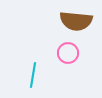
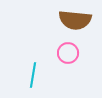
brown semicircle: moved 1 px left, 1 px up
